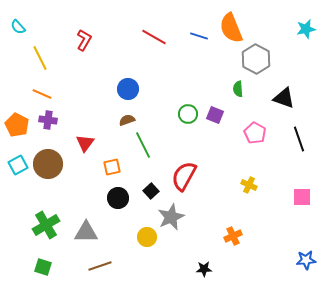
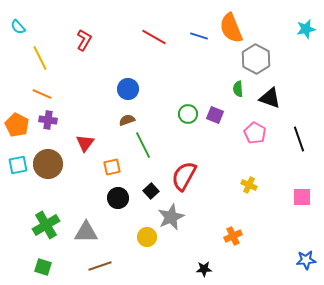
black triangle: moved 14 px left
cyan square: rotated 18 degrees clockwise
